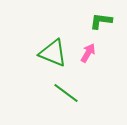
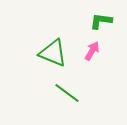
pink arrow: moved 4 px right, 2 px up
green line: moved 1 px right
